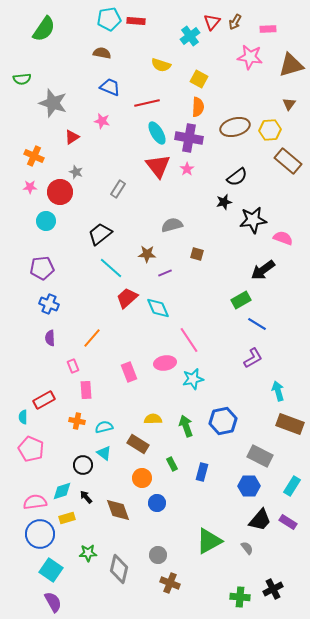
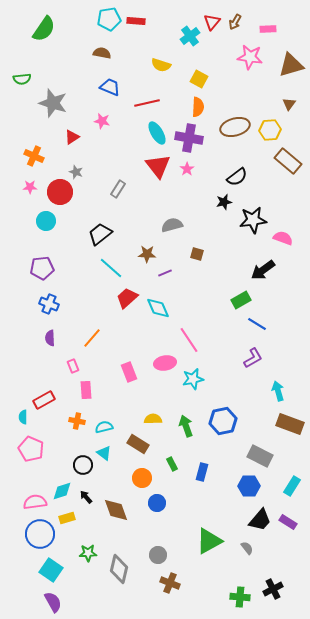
brown diamond at (118, 510): moved 2 px left
